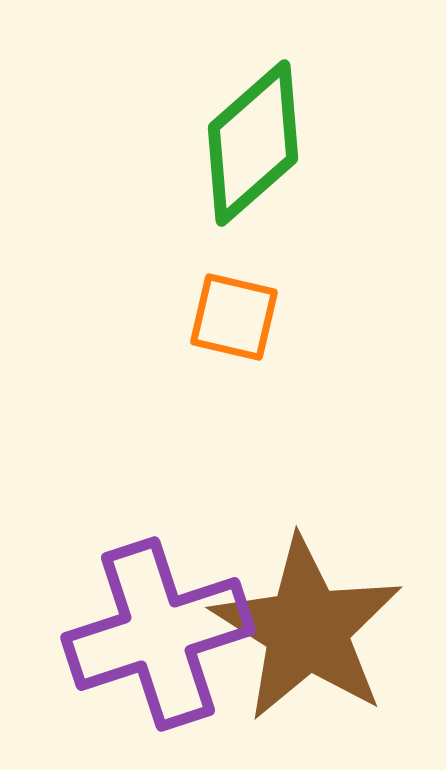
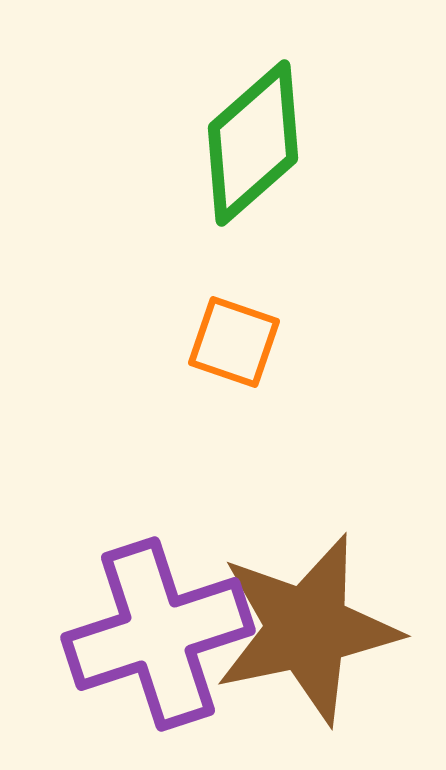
orange square: moved 25 px down; rotated 6 degrees clockwise
brown star: rotated 28 degrees clockwise
